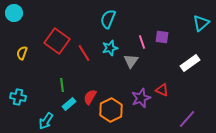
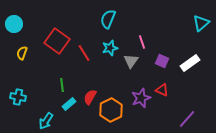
cyan circle: moved 11 px down
purple square: moved 24 px down; rotated 16 degrees clockwise
